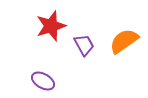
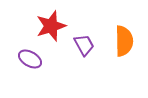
orange semicircle: rotated 124 degrees clockwise
purple ellipse: moved 13 px left, 22 px up
